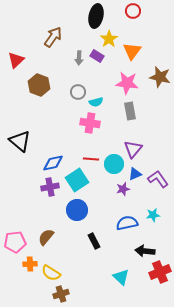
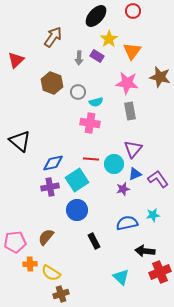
black ellipse: rotated 30 degrees clockwise
brown hexagon: moved 13 px right, 2 px up
